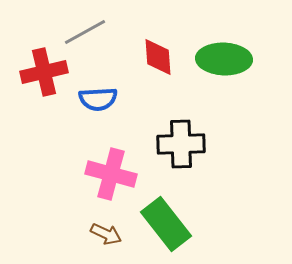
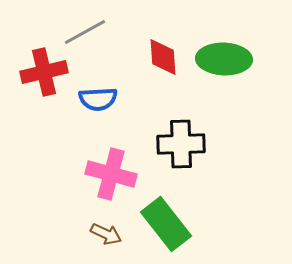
red diamond: moved 5 px right
